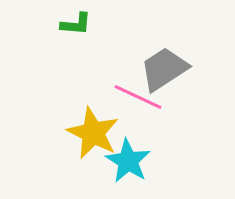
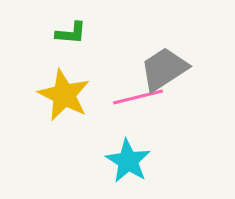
green L-shape: moved 5 px left, 9 px down
pink line: rotated 39 degrees counterclockwise
yellow star: moved 29 px left, 38 px up
